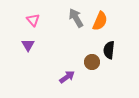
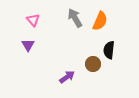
gray arrow: moved 1 px left
brown circle: moved 1 px right, 2 px down
